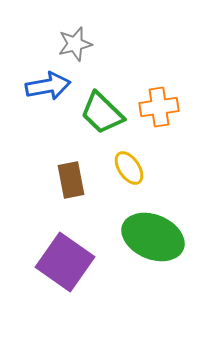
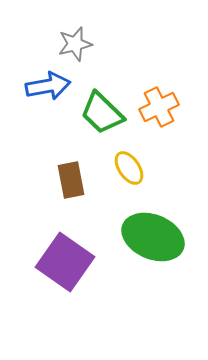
orange cross: rotated 18 degrees counterclockwise
